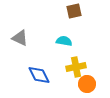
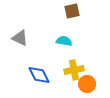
brown square: moved 2 px left
yellow cross: moved 2 px left, 3 px down
